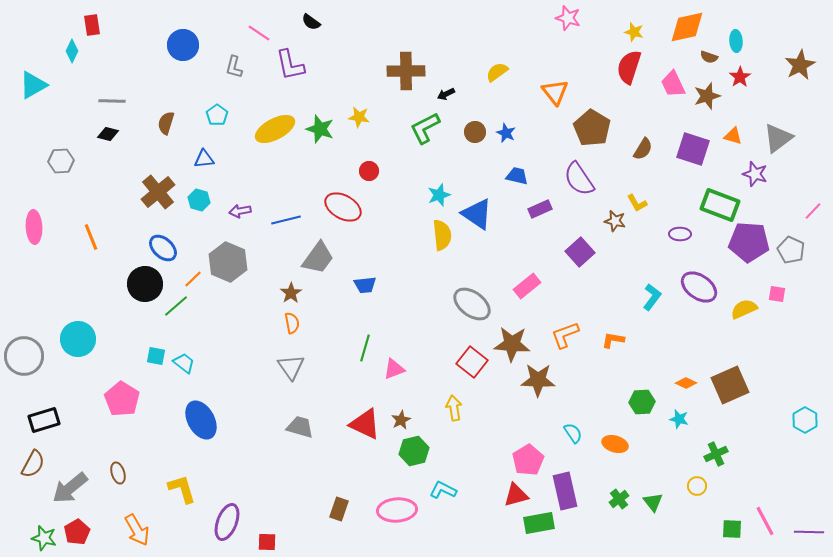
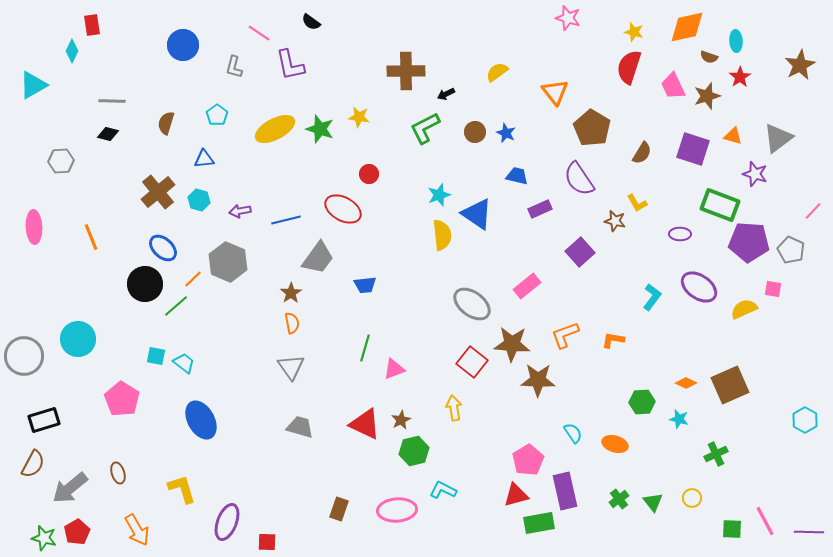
pink trapezoid at (673, 84): moved 2 px down
brown semicircle at (643, 149): moved 1 px left, 4 px down
red circle at (369, 171): moved 3 px down
red ellipse at (343, 207): moved 2 px down
pink square at (777, 294): moved 4 px left, 5 px up
yellow circle at (697, 486): moved 5 px left, 12 px down
